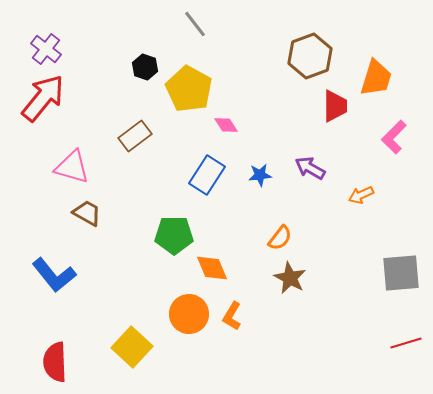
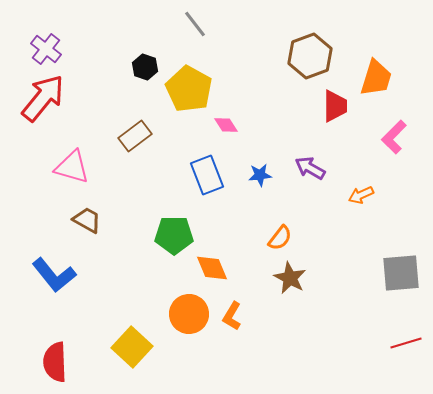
blue rectangle: rotated 54 degrees counterclockwise
brown trapezoid: moved 7 px down
